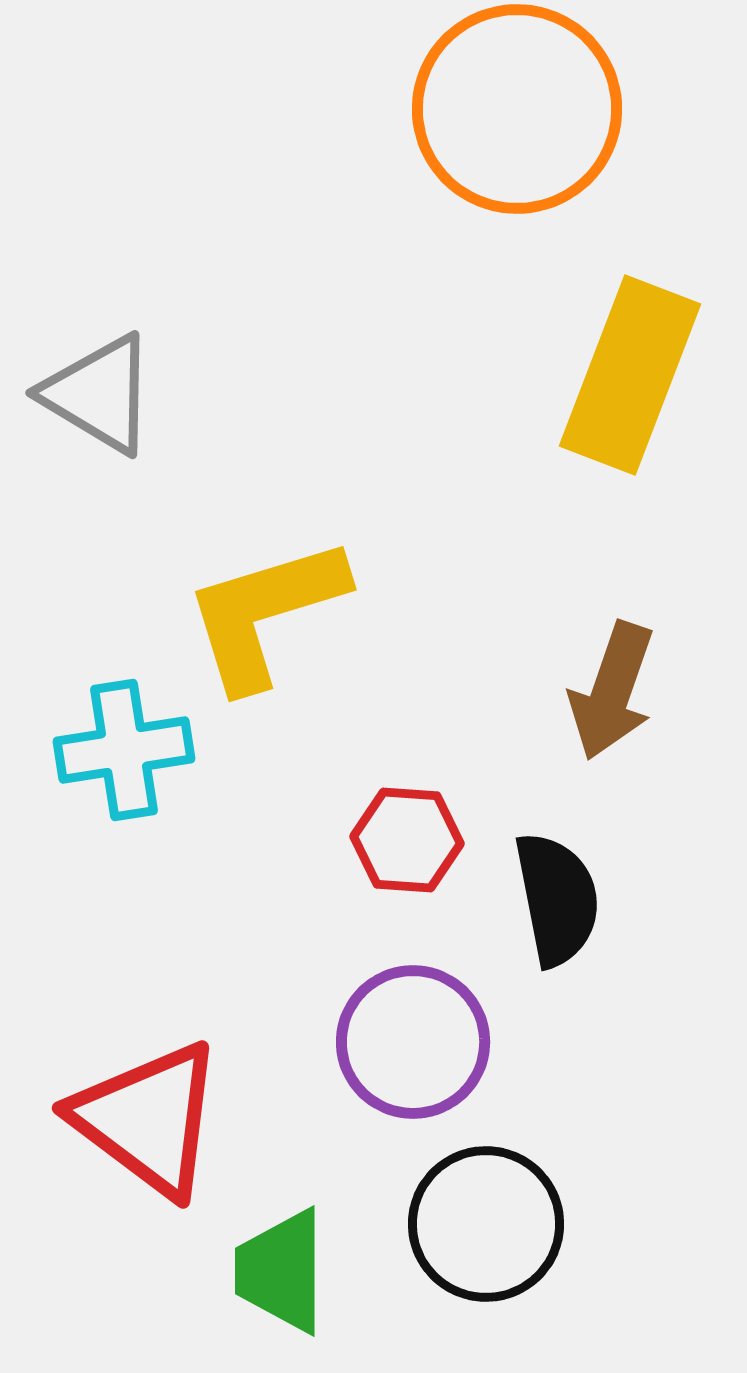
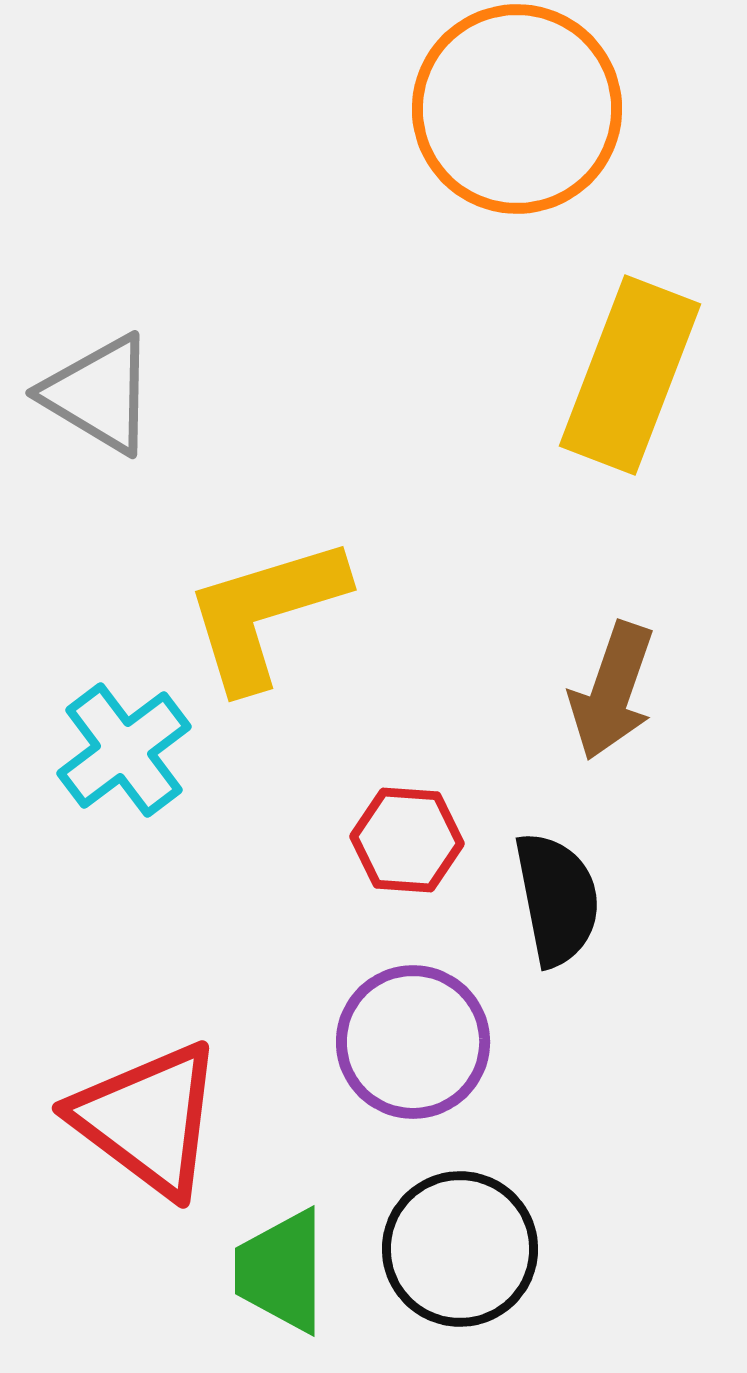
cyan cross: rotated 28 degrees counterclockwise
black circle: moved 26 px left, 25 px down
